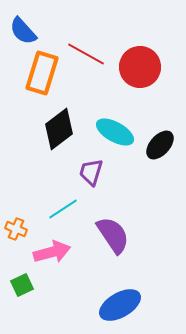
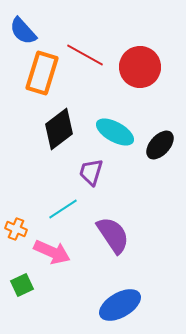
red line: moved 1 px left, 1 px down
pink arrow: rotated 39 degrees clockwise
